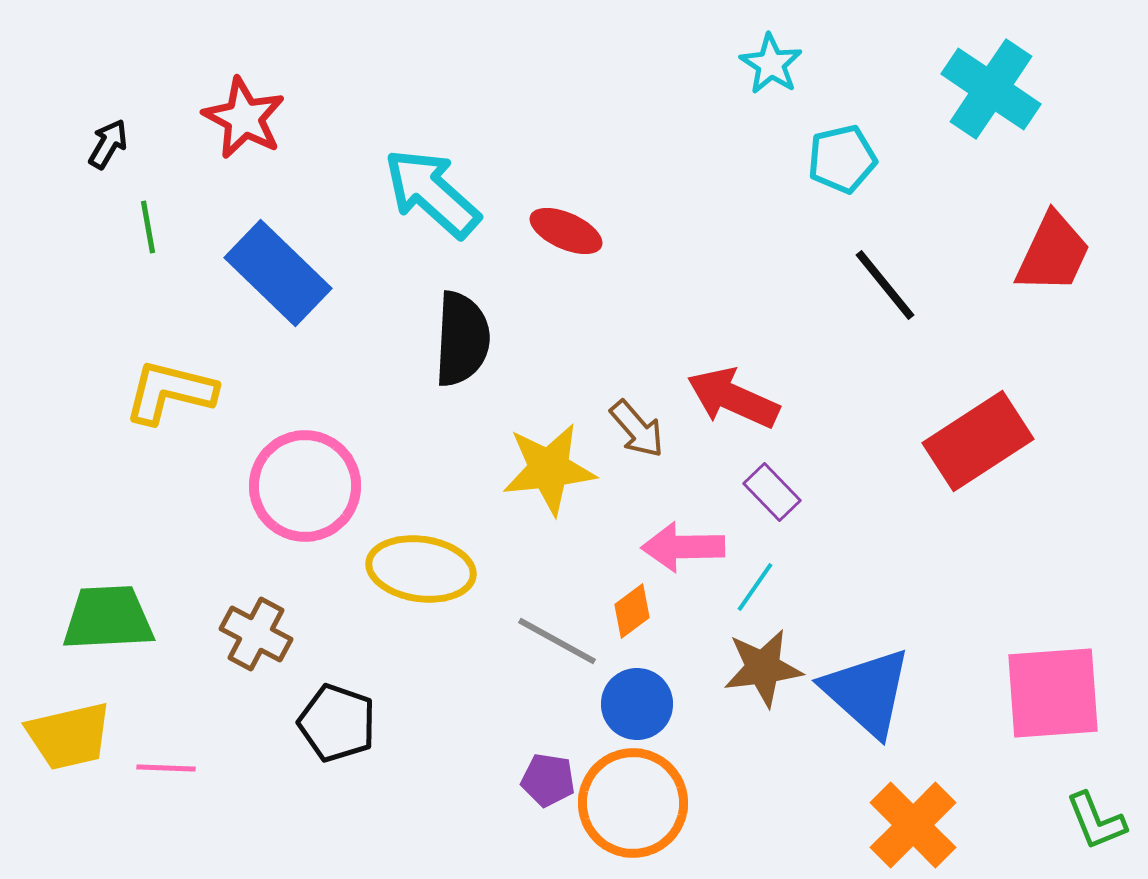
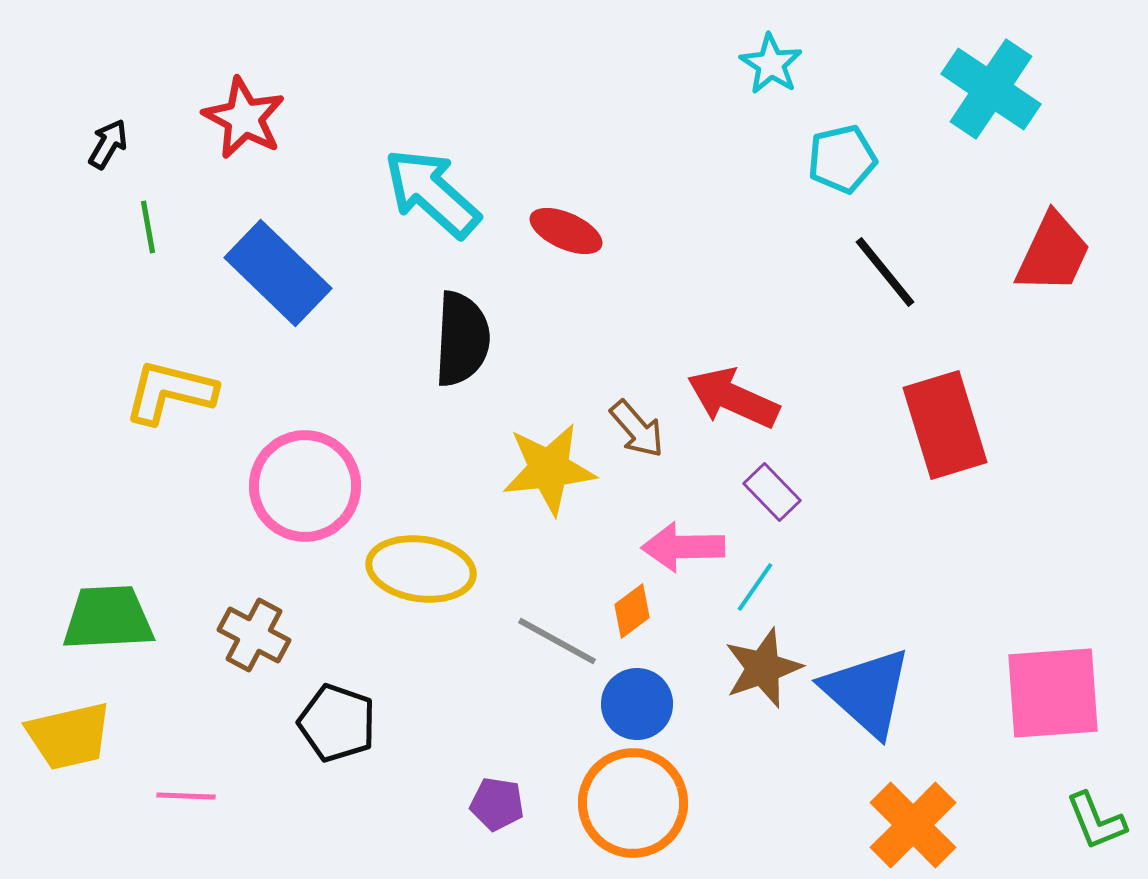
black line: moved 13 px up
red rectangle: moved 33 px left, 16 px up; rotated 74 degrees counterclockwise
brown cross: moved 2 px left, 1 px down
brown star: rotated 12 degrees counterclockwise
pink line: moved 20 px right, 28 px down
purple pentagon: moved 51 px left, 24 px down
